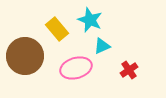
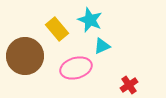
red cross: moved 15 px down
